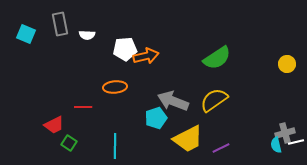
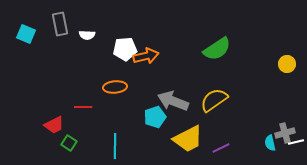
green semicircle: moved 9 px up
cyan pentagon: moved 1 px left, 1 px up
cyan semicircle: moved 6 px left, 2 px up
